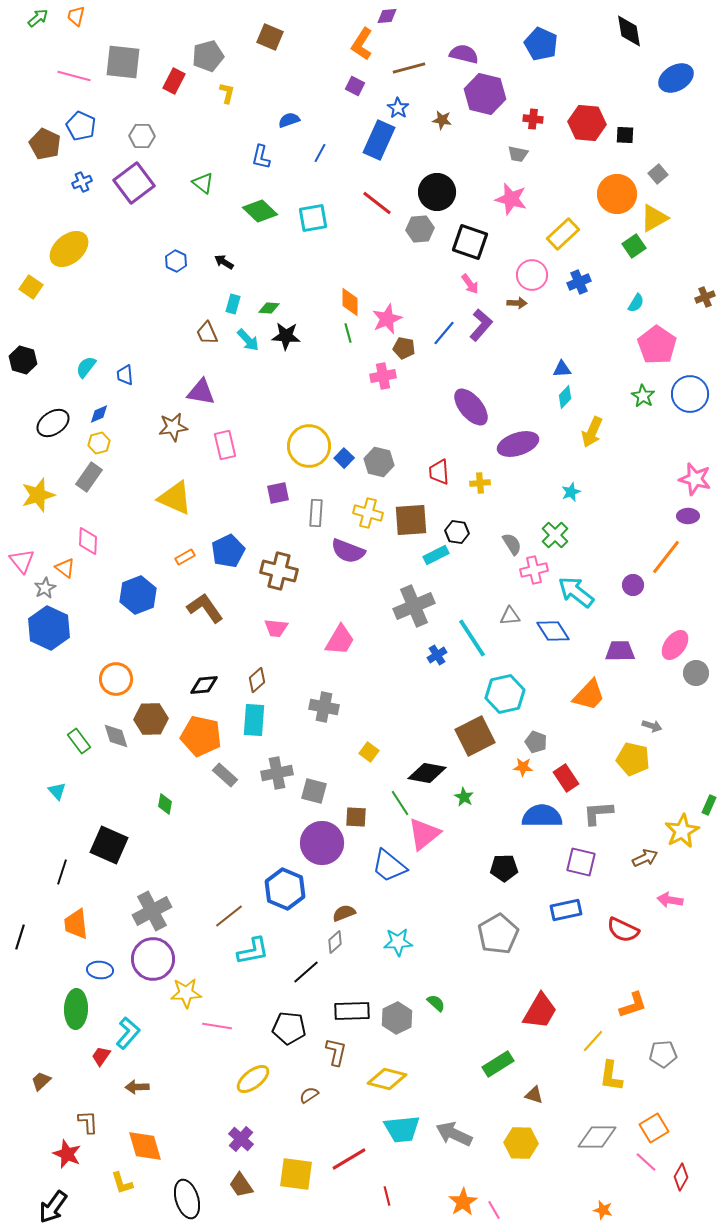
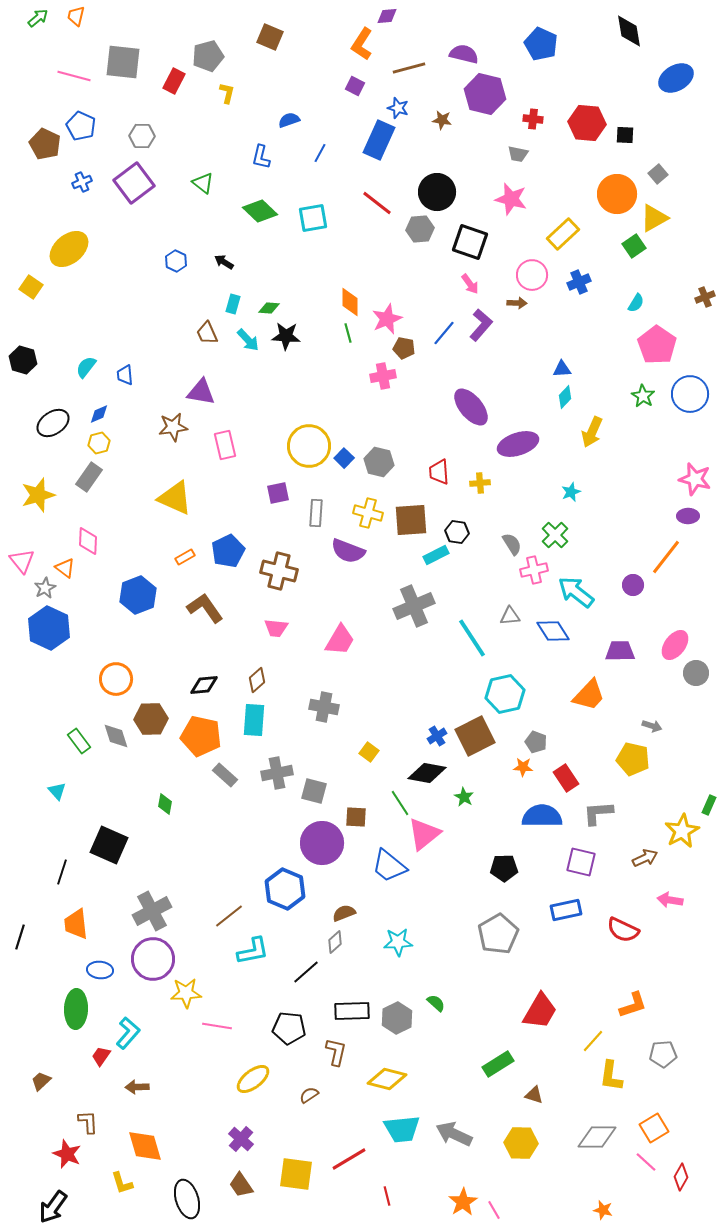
blue star at (398, 108): rotated 15 degrees counterclockwise
blue cross at (437, 655): moved 81 px down
